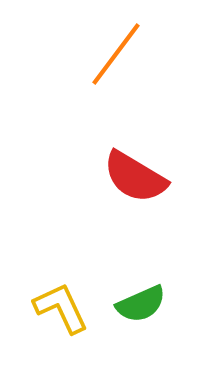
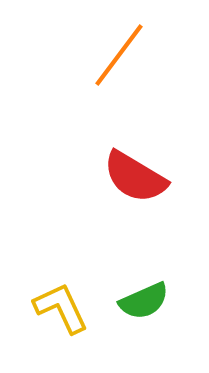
orange line: moved 3 px right, 1 px down
green semicircle: moved 3 px right, 3 px up
